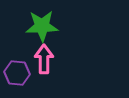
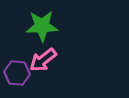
pink arrow: moved 1 px left, 1 px down; rotated 128 degrees counterclockwise
